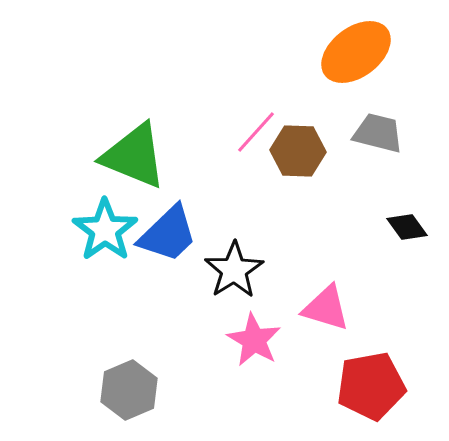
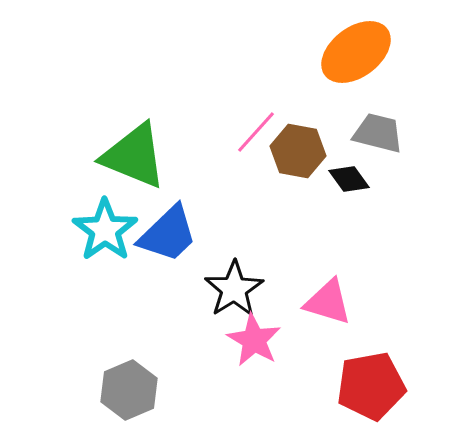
brown hexagon: rotated 8 degrees clockwise
black diamond: moved 58 px left, 48 px up
black star: moved 19 px down
pink triangle: moved 2 px right, 6 px up
